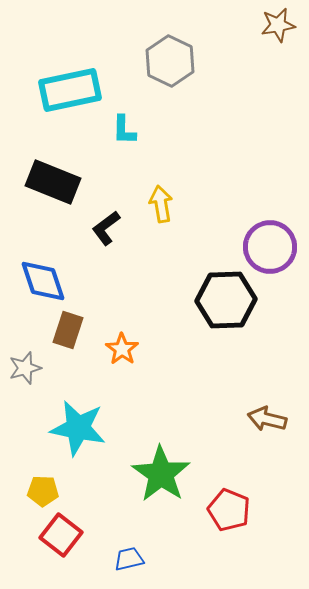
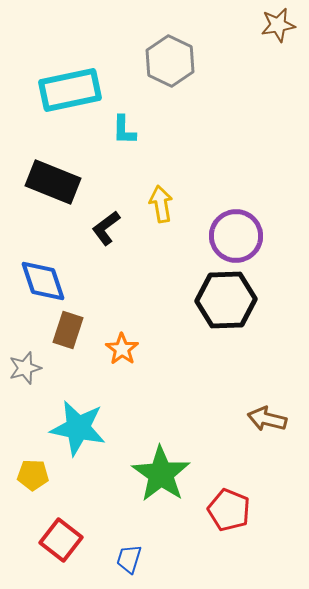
purple circle: moved 34 px left, 11 px up
yellow pentagon: moved 10 px left, 16 px up
red square: moved 5 px down
blue trapezoid: rotated 60 degrees counterclockwise
